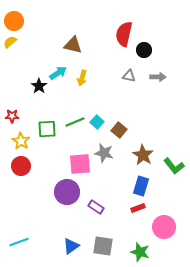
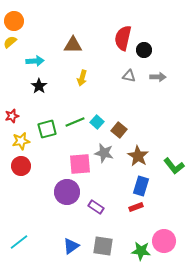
red semicircle: moved 1 px left, 4 px down
brown triangle: rotated 12 degrees counterclockwise
cyan arrow: moved 23 px left, 12 px up; rotated 30 degrees clockwise
red star: rotated 16 degrees counterclockwise
green square: rotated 12 degrees counterclockwise
yellow star: rotated 30 degrees clockwise
brown star: moved 5 px left, 1 px down
red rectangle: moved 2 px left, 1 px up
pink circle: moved 14 px down
cyan line: rotated 18 degrees counterclockwise
green star: moved 1 px right, 1 px up; rotated 12 degrees counterclockwise
